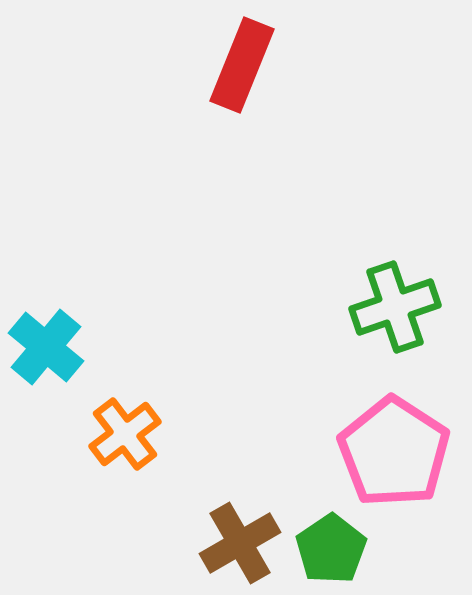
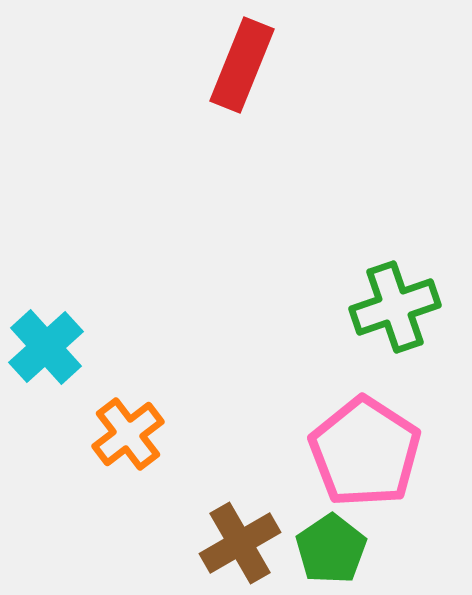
cyan cross: rotated 8 degrees clockwise
orange cross: moved 3 px right
pink pentagon: moved 29 px left
